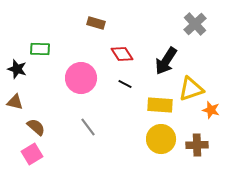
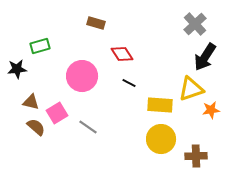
green rectangle: moved 3 px up; rotated 18 degrees counterclockwise
black arrow: moved 39 px right, 4 px up
black star: rotated 24 degrees counterclockwise
pink circle: moved 1 px right, 2 px up
black line: moved 4 px right, 1 px up
brown triangle: moved 16 px right
orange star: rotated 24 degrees counterclockwise
gray line: rotated 18 degrees counterclockwise
brown cross: moved 1 px left, 11 px down
pink square: moved 25 px right, 41 px up
